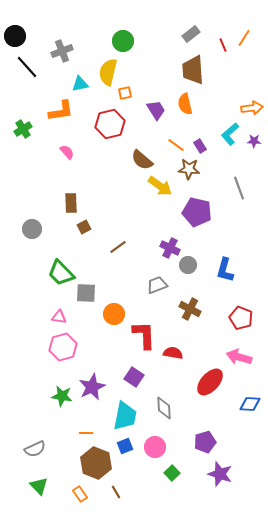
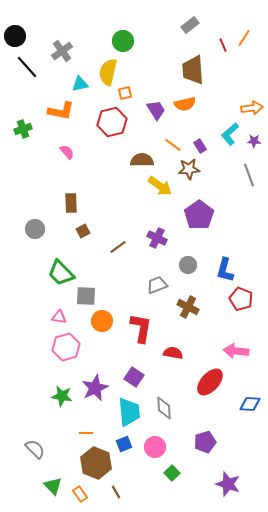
gray rectangle at (191, 34): moved 1 px left, 9 px up
gray cross at (62, 51): rotated 15 degrees counterclockwise
orange semicircle at (185, 104): rotated 90 degrees counterclockwise
orange L-shape at (61, 111): rotated 20 degrees clockwise
red hexagon at (110, 124): moved 2 px right, 2 px up
green cross at (23, 129): rotated 12 degrees clockwise
orange line at (176, 145): moved 3 px left
brown semicircle at (142, 160): rotated 140 degrees clockwise
brown star at (189, 169): rotated 10 degrees counterclockwise
gray line at (239, 188): moved 10 px right, 13 px up
purple pentagon at (197, 212): moved 2 px right, 3 px down; rotated 24 degrees clockwise
brown square at (84, 227): moved 1 px left, 4 px down
gray circle at (32, 229): moved 3 px right
purple cross at (170, 248): moved 13 px left, 10 px up
gray square at (86, 293): moved 3 px down
brown cross at (190, 309): moved 2 px left, 2 px up
orange circle at (114, 314): moved 12 px left, 7 px down
red pentagon at (241, 318): moved 19 px up
red L-shape at (144, 335): moved 3 px left, 7 px up; rotated 12 degrees clockwise
pink hexagon at (63, 347): moved 3 px right
pink arrow at (239, 357): moved 3 px left, 6 px up; rotated 10 degrees counterclockwise
purple star at (92, 387): moved 3 px right, 1 px down
cyan trapezoid at (125, 416): moved 4 px right, 4 px up; rotated 16 degrees counterclockwise
blue square at (125, 446): moved 1 px left, 2 px up
gray semicircle at (35, 449): rotated 110 degrees counterclockwise
purple star at (220, 474): moved 8 px right, 10 px down
green triangle at (39, 486): moved 14 px right
